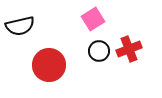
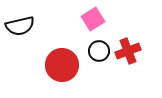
red cross: moved 1 px left, 2 px down
red circle: moved 13 px right
